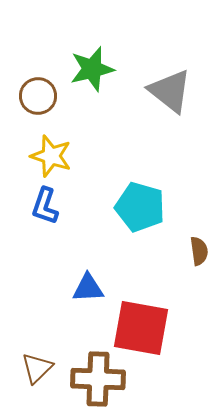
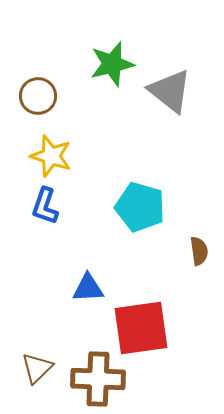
green star: moved 20 px right, 5 px up
red square: rotated 18 degrees counterclockwise
